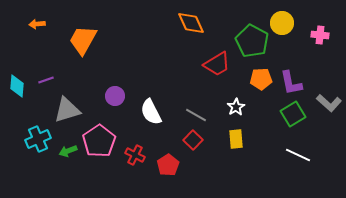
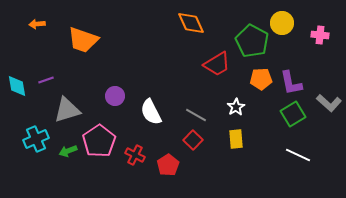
orange trapezoid: rotated 100 degrees counterclockwise
cyan diamond: rotated 15 degrees counterclockwise
cyan cross: moved 2 px left
